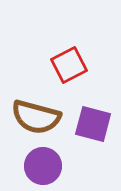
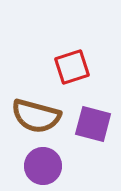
red square: moved 3 px right, 2 px down; rotated 9 degrees clockwise
brown semicircle: moved 1 px up
